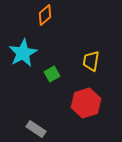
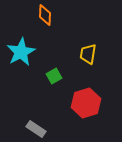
orange diamond: rotated 45 degrees counterclockwise
cyan star: moved 2 px left, 1 px up
yellow trapezoid: moved 3 px left, 7 px up
green square: moved 2 px right, 2 px down
